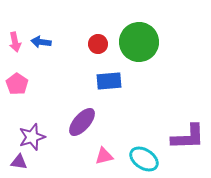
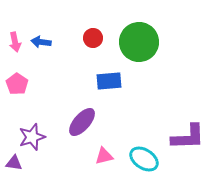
red circle: moved 5 px left, 6 px up
purple triangle: moved 5 px left, 1 px down
